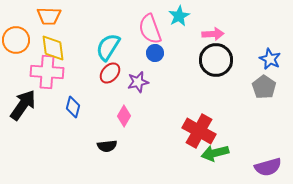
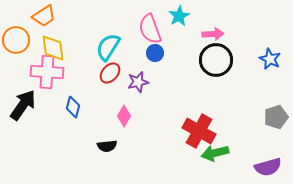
orange trapezoid: moved 5 px left; rotated 35 degrees counterclockwise
gray pentagon: moved 12 px right, 30 px down; rotated 20 degrees clockwise
